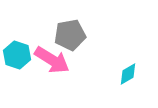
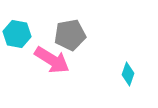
cyan hexagon: moved 21 px up; rotated 8 degrees counterclockwise
cyan diamond: rotated 40 degrees counterclockwise
